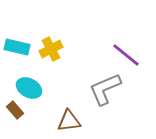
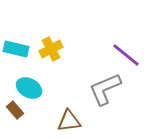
cyan rectangle: moved 1 px left, 2 px down
